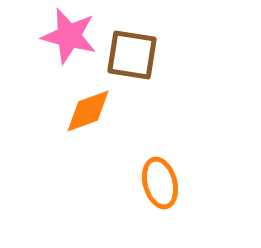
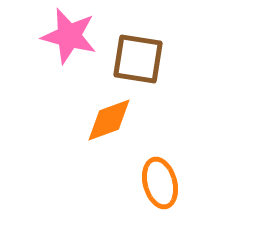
brown square: moved 6 px right, 4 px down
orange diamond: moved 21 px right, 9 px down
